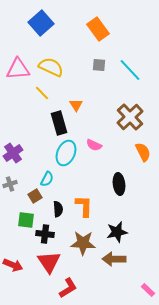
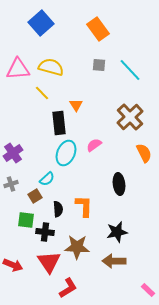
yellow semicircle: rotated 10 degrees counterclockwise
black rectangle: rotated 10 degrees clockwise
pink semicircle: rotated 119 degrees clockwise
orange semicircle: moved 1 px right, 1 px down
cyan semicircle: rotated 21 degrees clockwise
gray cross: moved 1 px right
black cross: moved 2 px up
brown star: moved 6 px left, 4 px down
brown arrow: moved 2 px down
